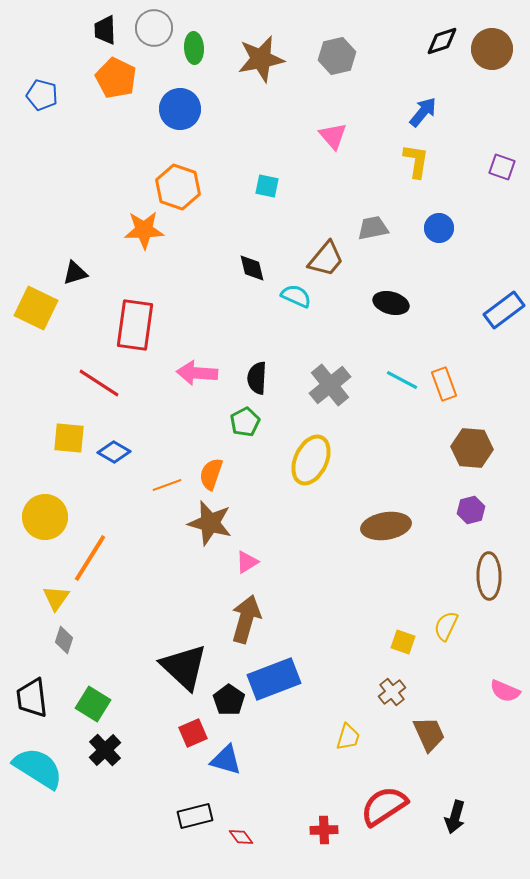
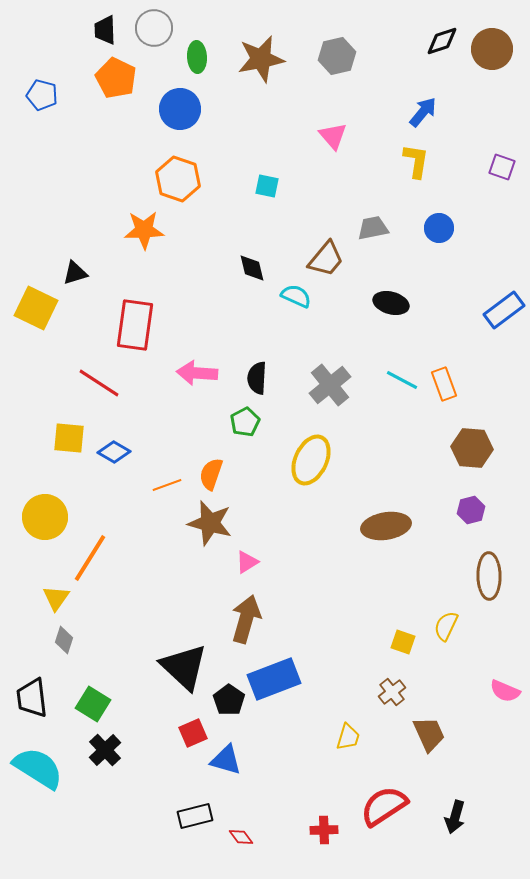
green ellipse at (194, 48): moved 3 px right, 9 px down
orange hexagon at (178, 187): moved 8 px up
